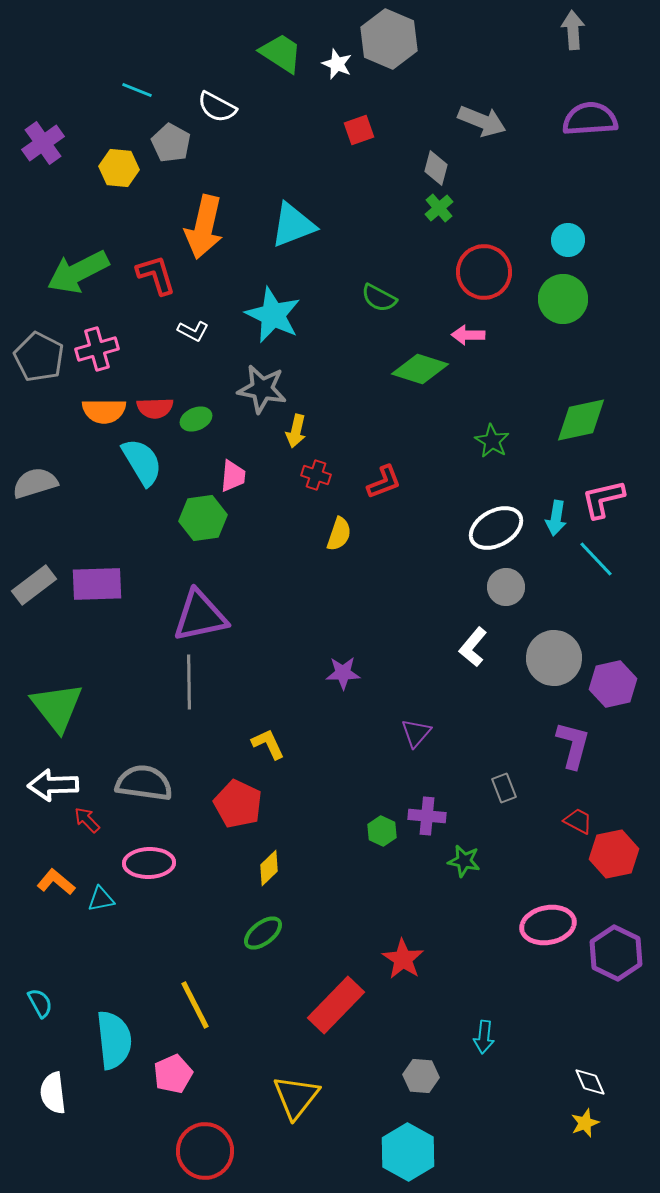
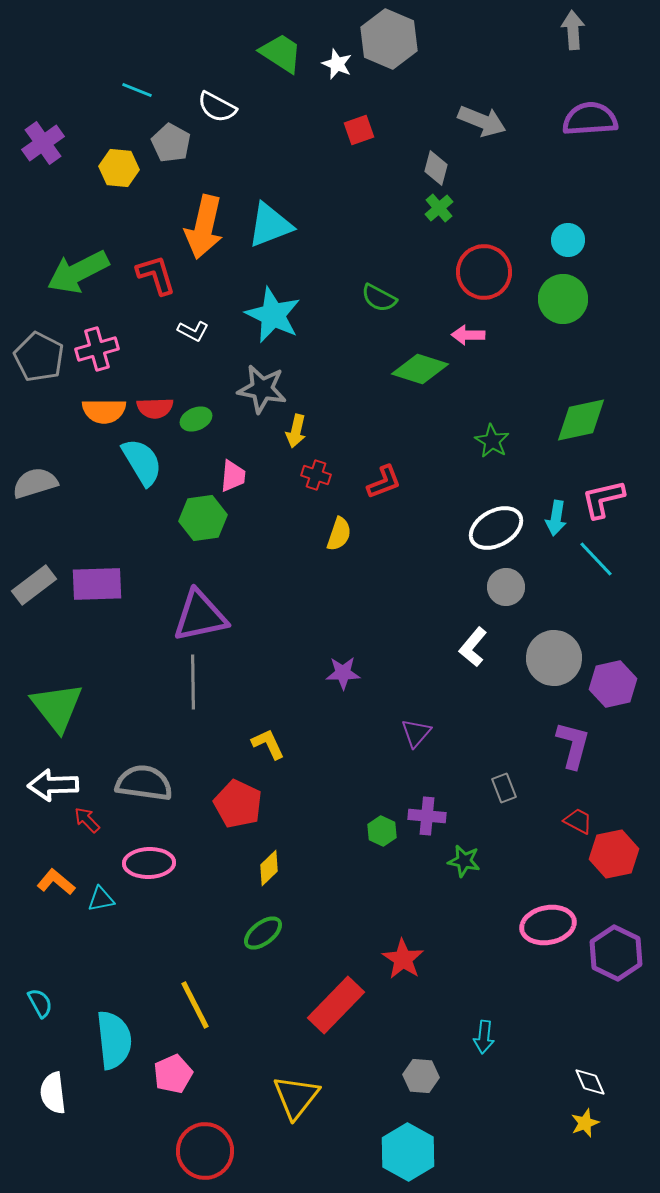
cyan triangle at (293, 225): moved 23 px left
gray line at (189, 682): moved 4 px right
